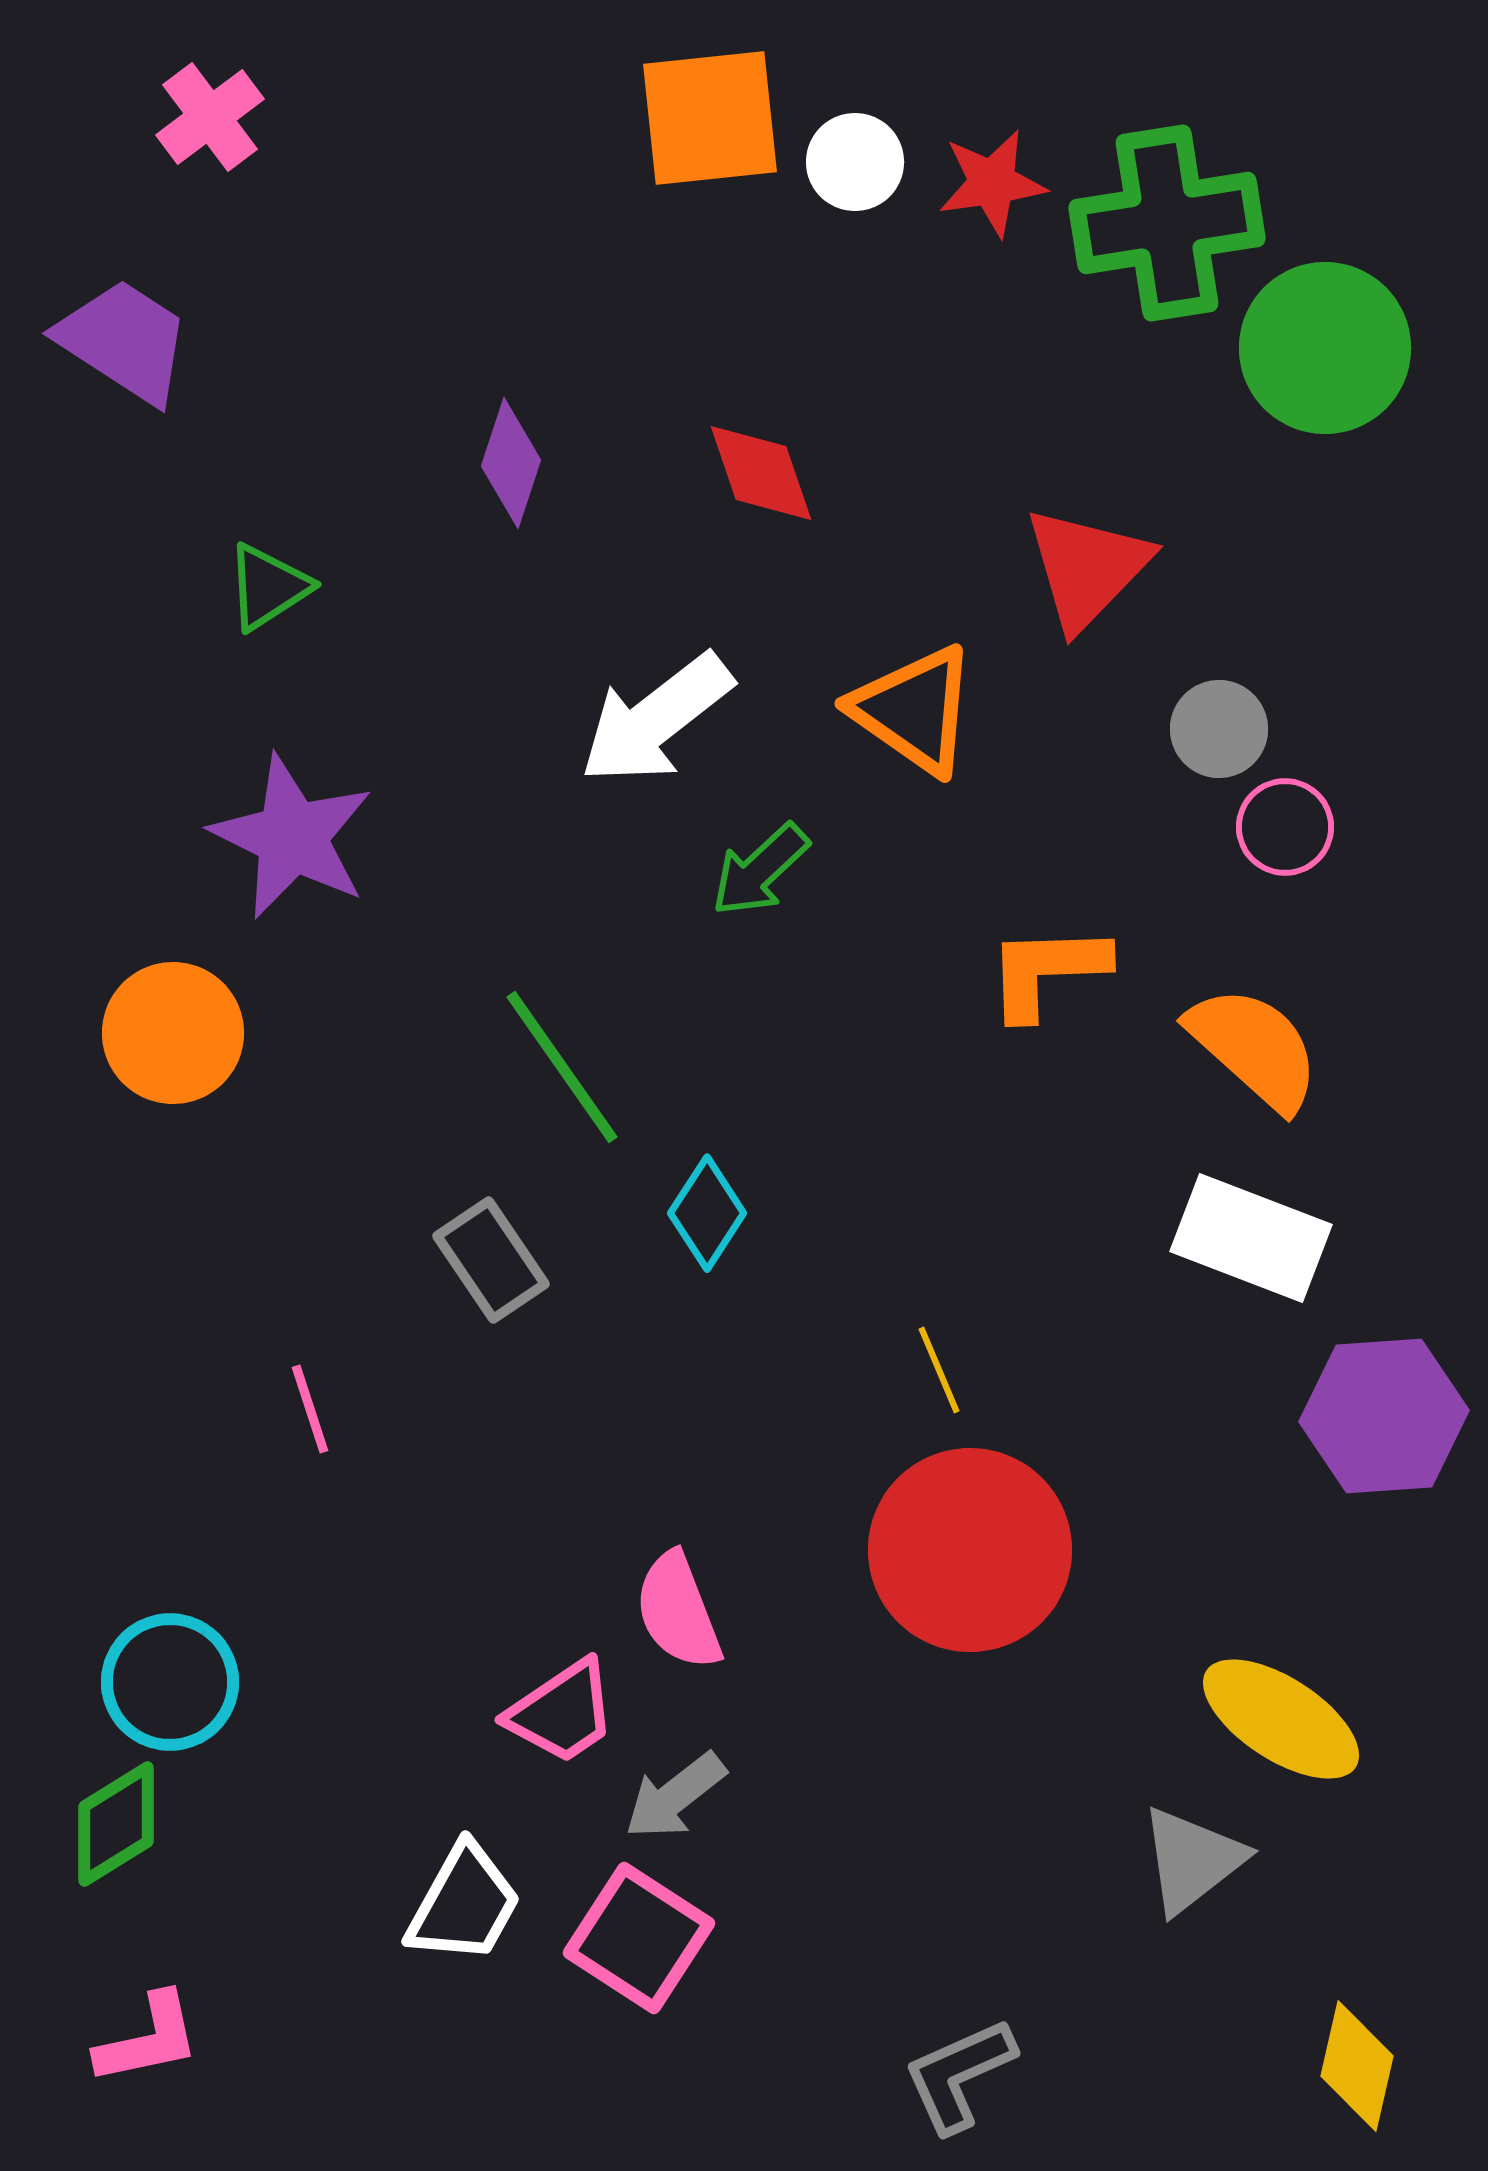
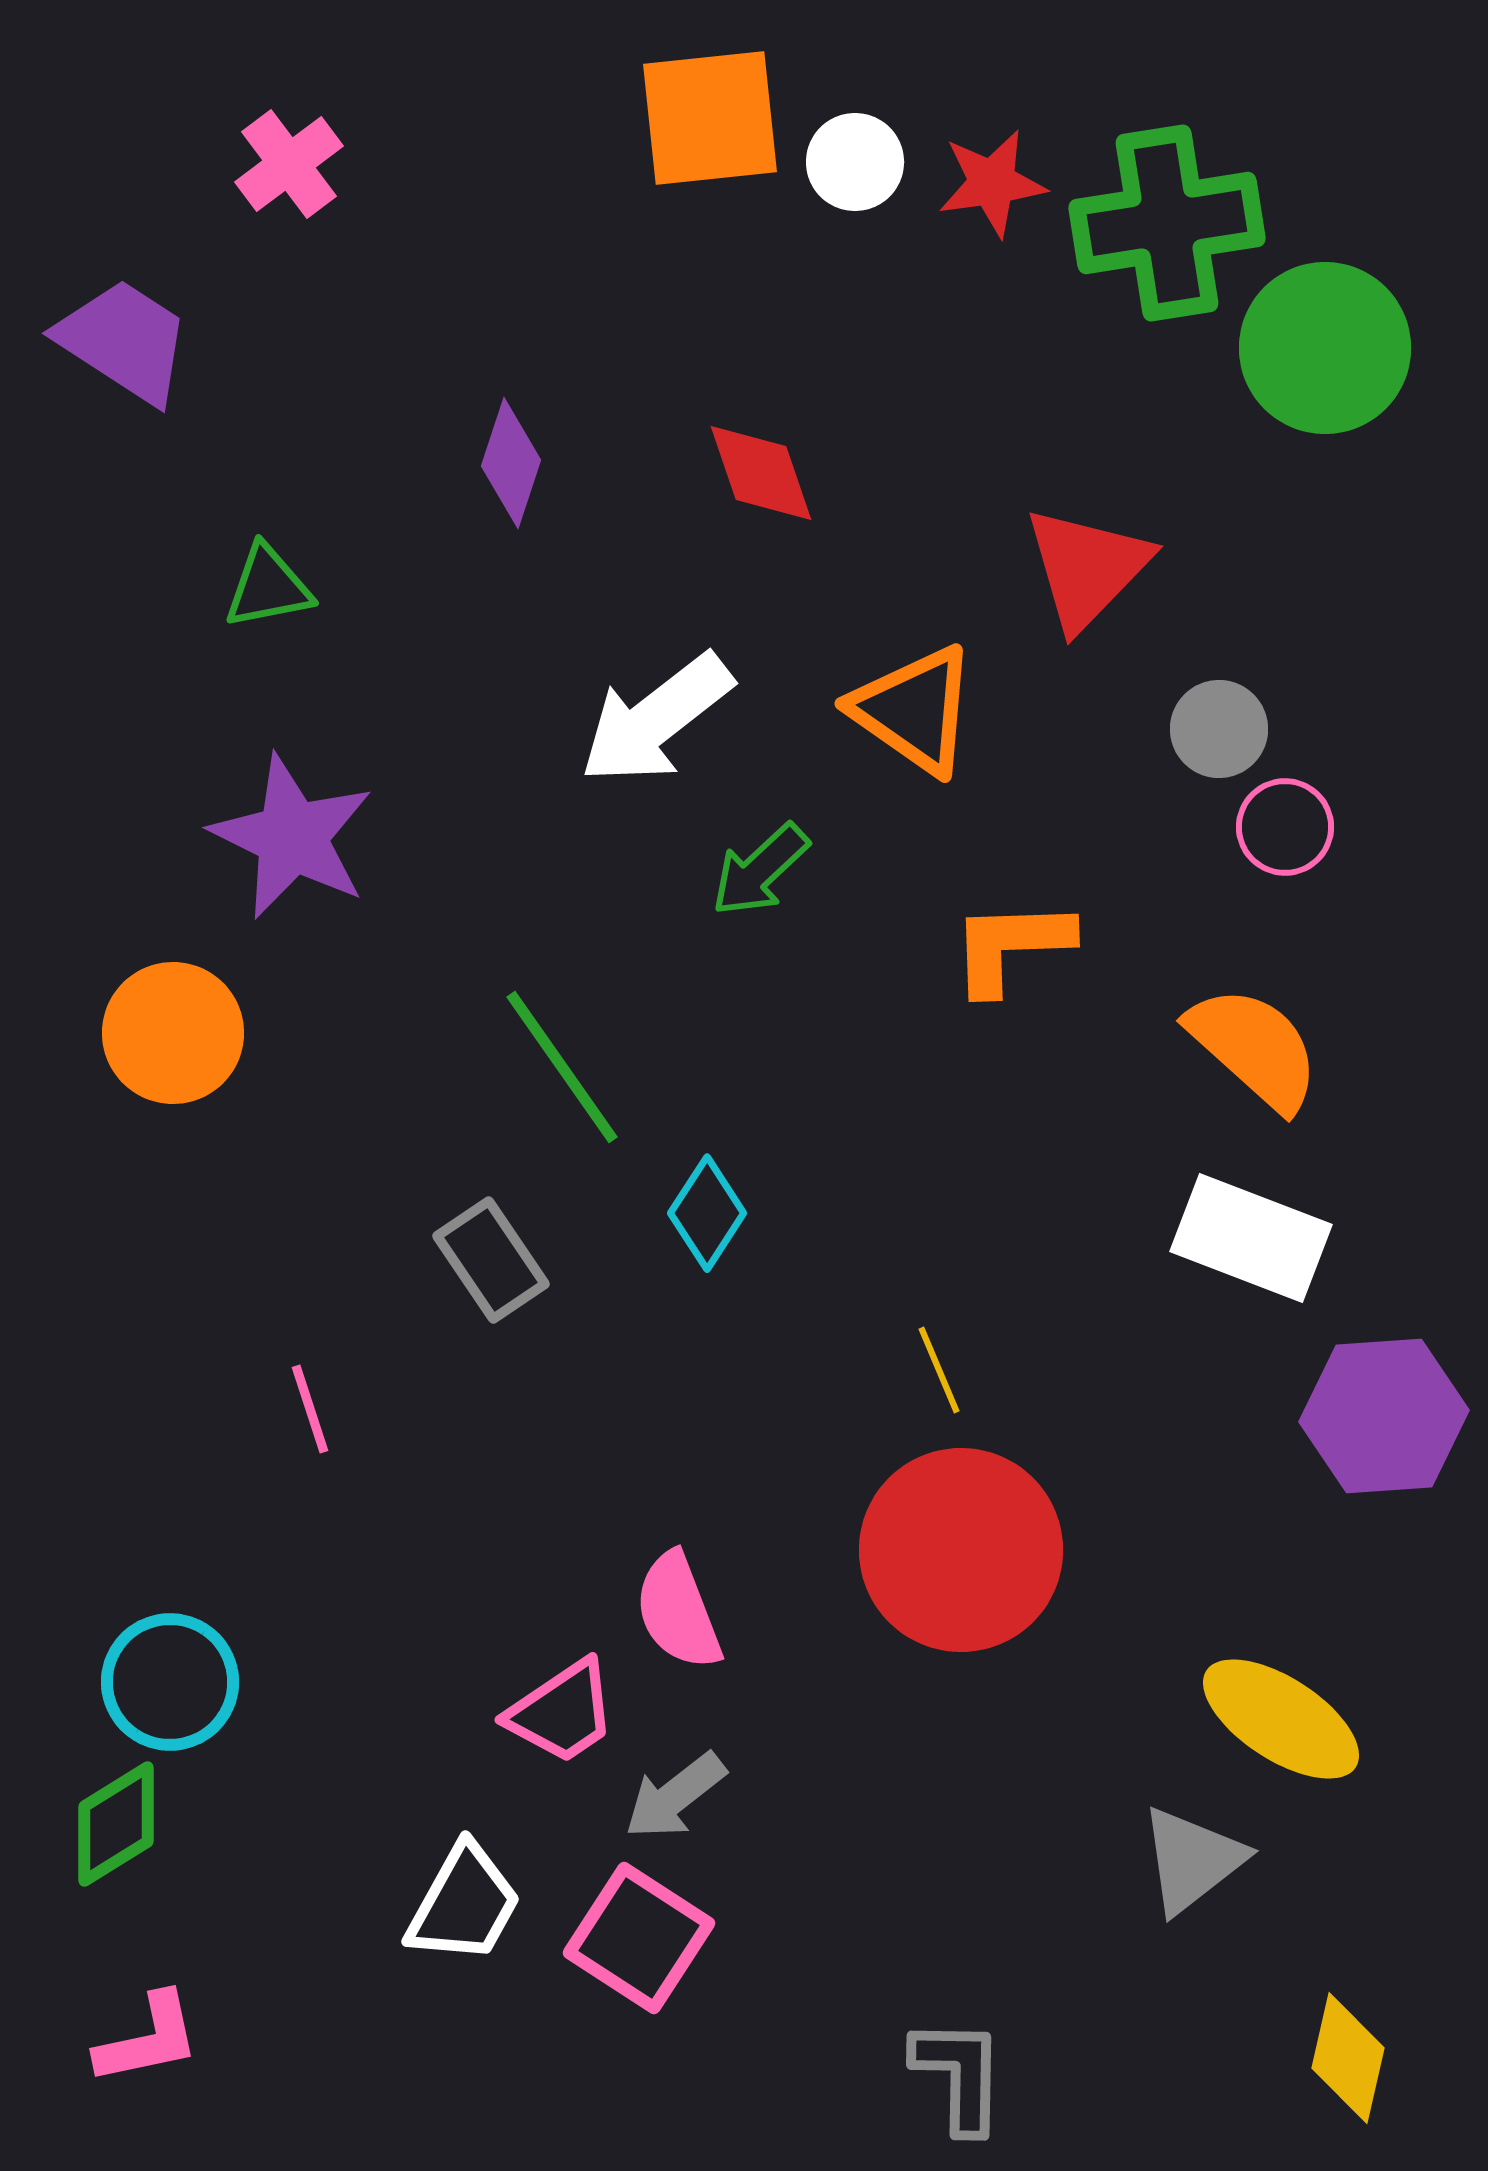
pink cross: moved 79 px right, 47 px down
green triangle: rotated 22 degrees clockwise
orange L-shape: moved 36 px left, 25 px up
red circle: moved 9 px left
yellow diamond: moved 9 px left, 8 px up
gray L-shape: rotated 115 degrees clockwise
